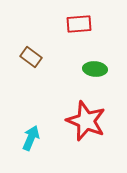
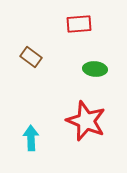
cyan arrow: rotated 25 degrees counterclockwise
